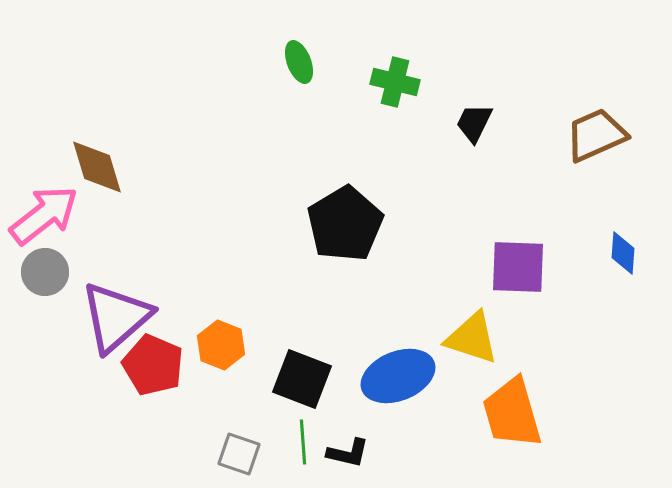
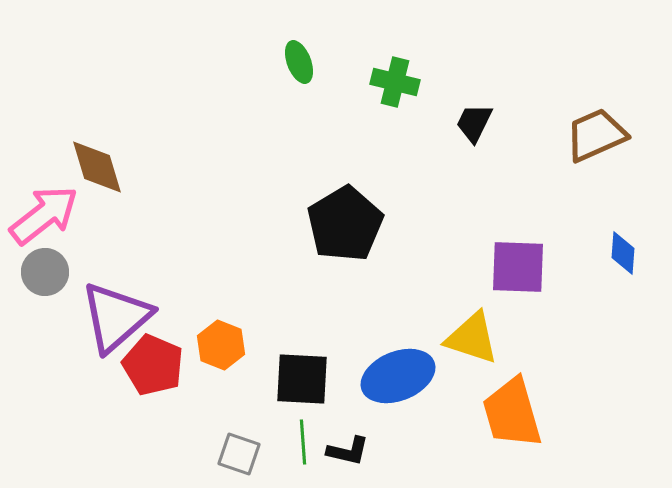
black square: rotated 18 degrees counterclockwise
black L-shape: moved 2 px up
